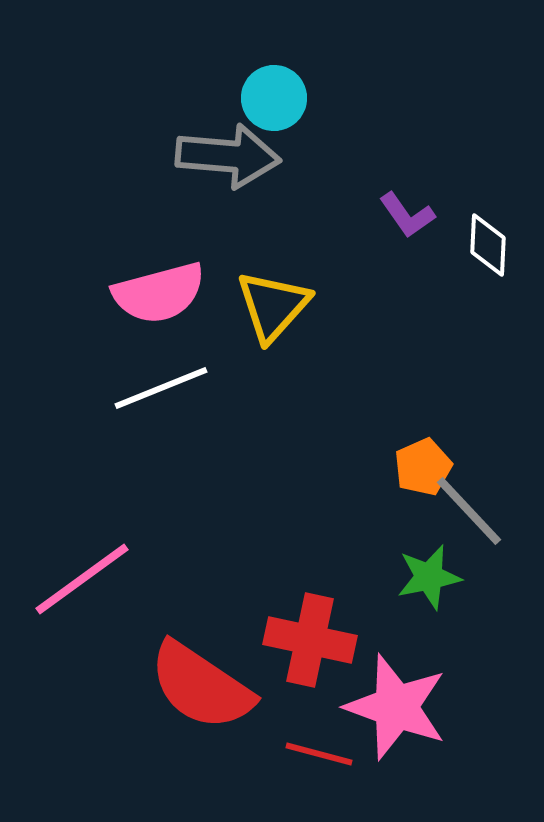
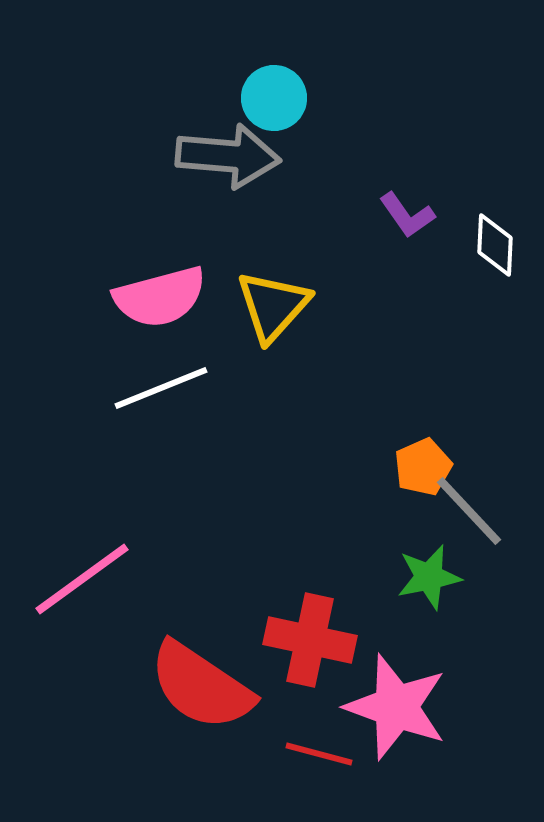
white diamond: moved 7 px right
pink semicircle: moved 1 px right, 4 px down
